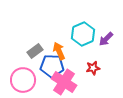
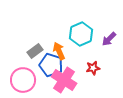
cyan hexagon: moved 2 px left
purple arrow: moved 3 px right
blue pentagon: moved 1 px left, 1 px up; rotated 15 degrees clockwise
pink cross: moved 2 px up
